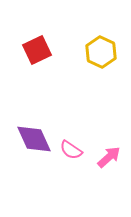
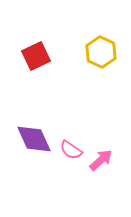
red square: moved 1 px left, 6 px down
pink arrow: moved 8 px left, 3 px down
